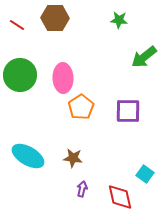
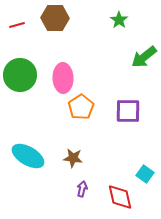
green star: rotated 30 degrees clockwise
red line: rotated 49 degrees counterclockwise
